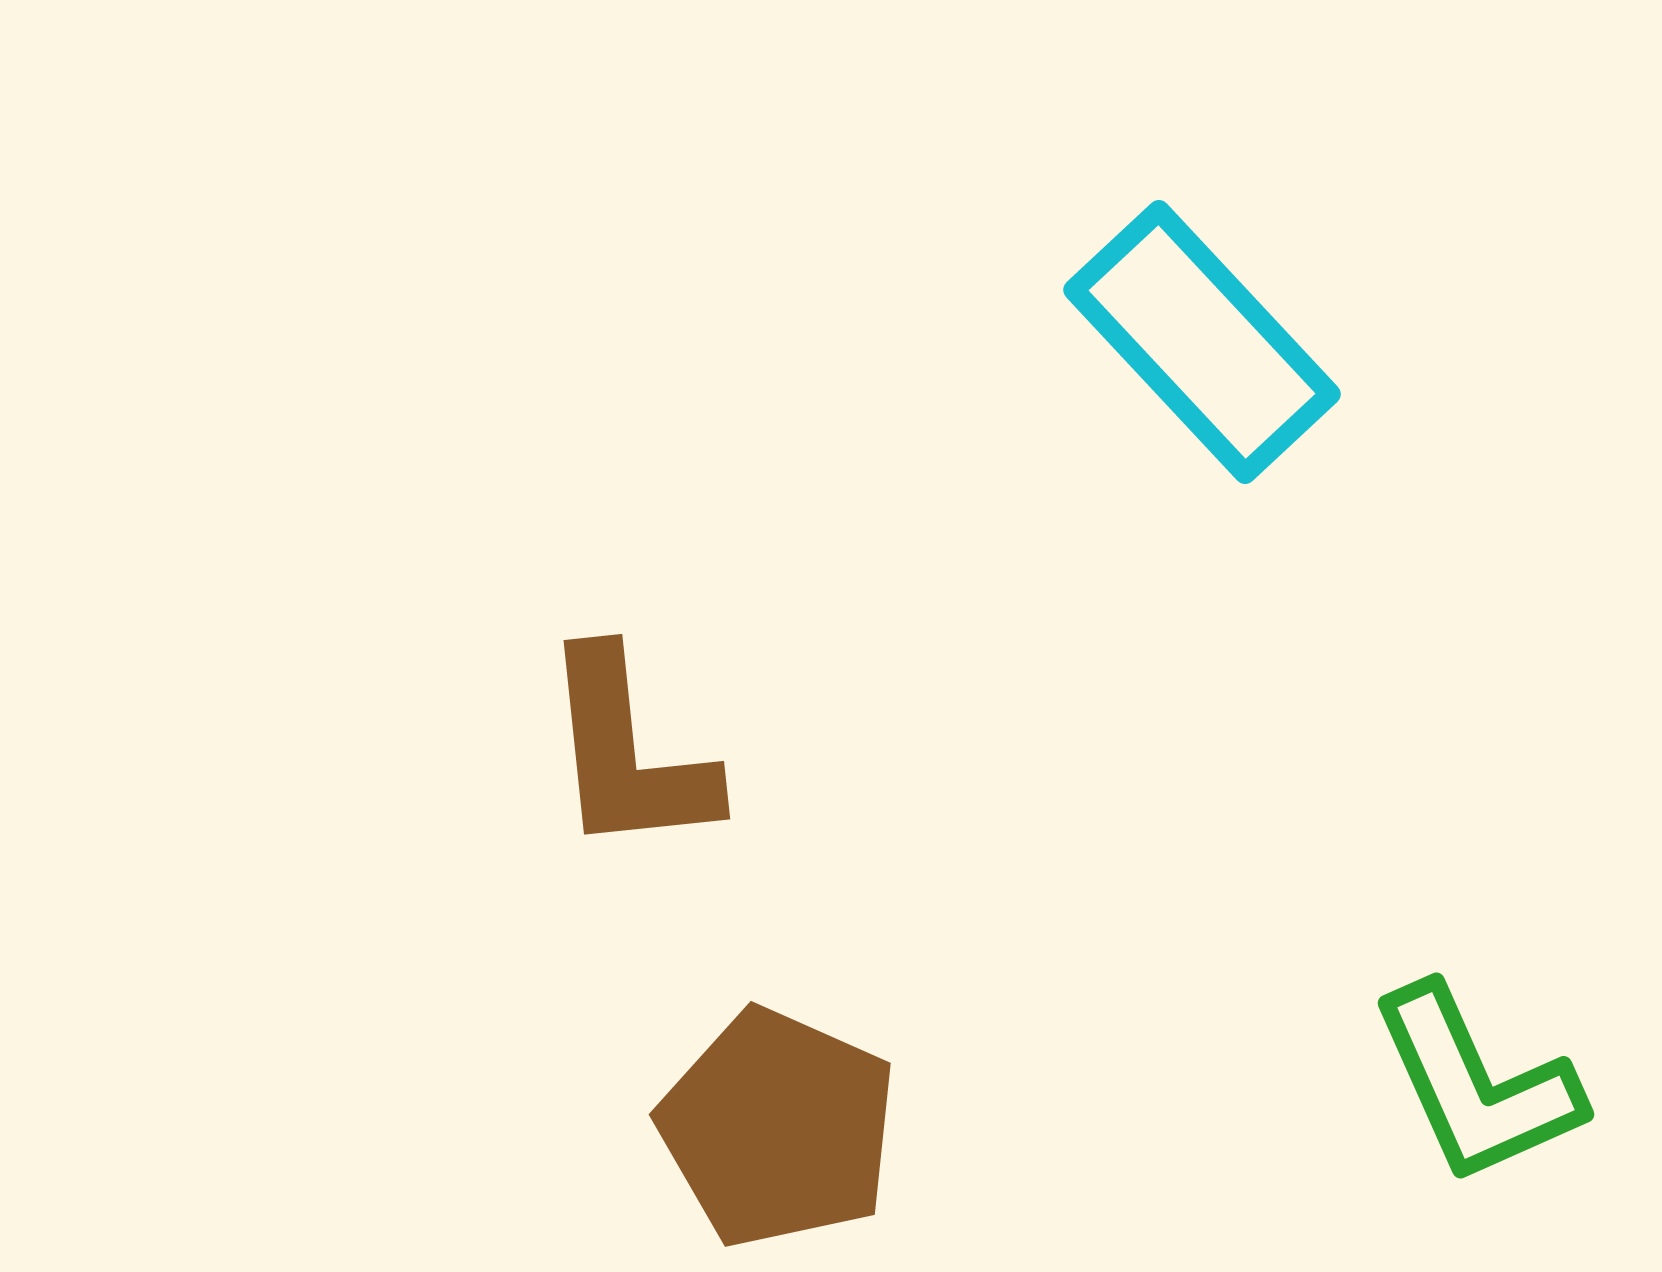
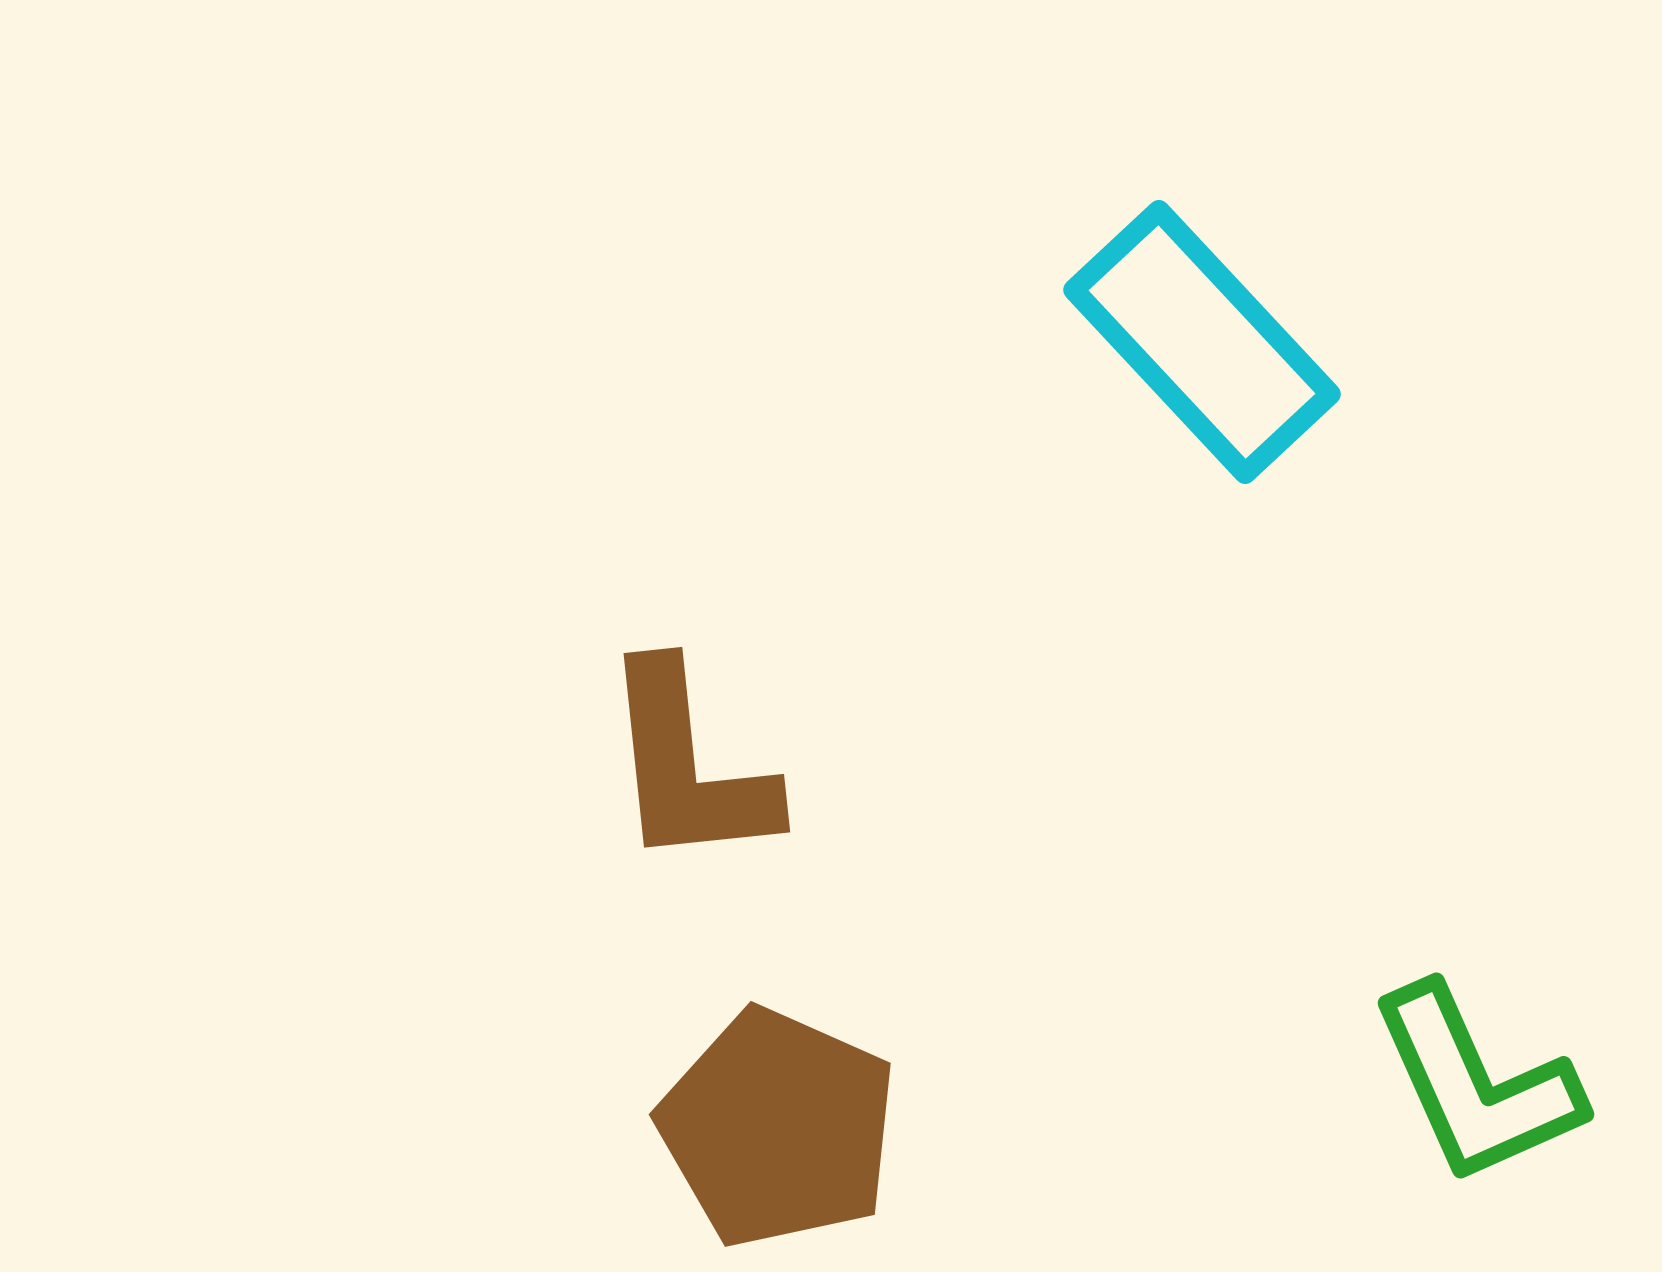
brown L-shape: moved 60 px right, 13 px down
